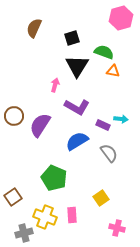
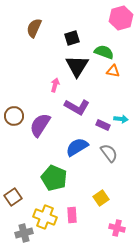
blue semicircle: moved 6 px down
